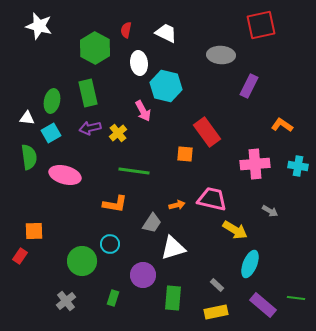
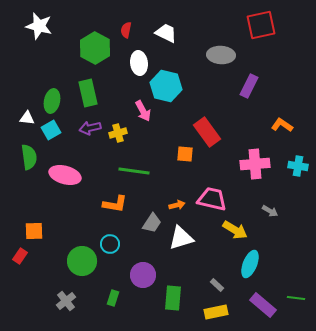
cyan square at (51, 133): moved 3 px up
yellow cross at (118, 133): rotated 24 degrees clockwise
white triangle at (173, 248): moved 8 px right, 10 px up
